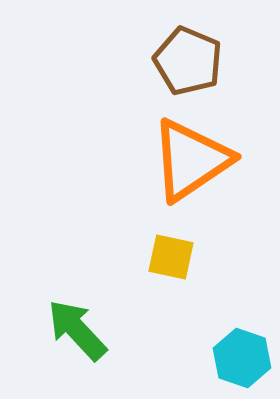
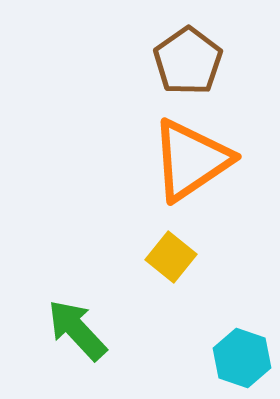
brown pentagon: rotated 14 degrees clockwise
yellow square: rotated 27 degrees clockwise
